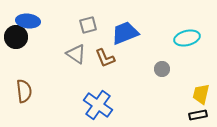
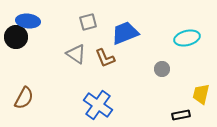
gray square: moved 3 px up
brown semicircle: moved 7 px down; rotated 35 degrees clockwise
black rectangle: moved 17 px left
